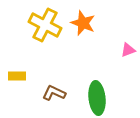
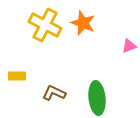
pink triangle: moved 1 px right, 4 px up
